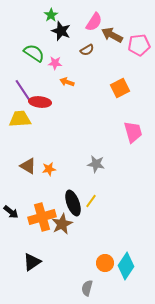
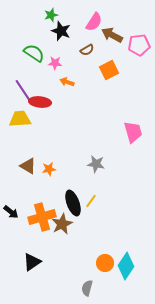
green star: rotated 16 degrees clockwise
orange square: moved 11 px left, 18 px up
